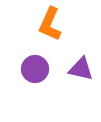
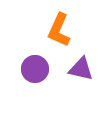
orange L-shape: moved 9 px right, 6 px down
